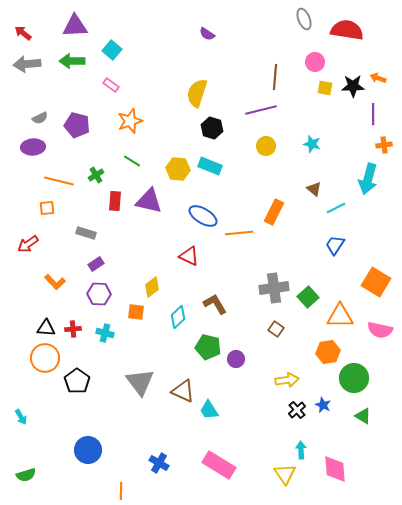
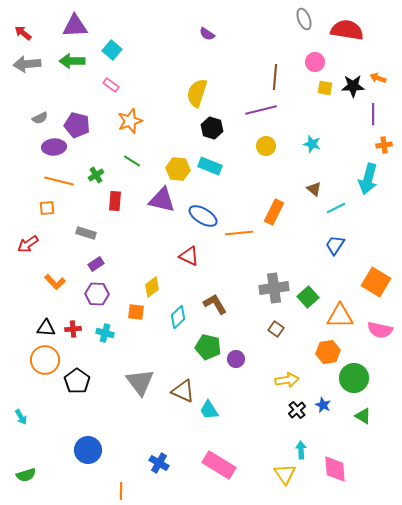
purple ellipse at (33, 147): moved 21 px right
purple triangle at (149, 201): moved 13 px right, 1 px up
purple hexagon at (99, 294): moved 2 px left
orange circle at (45, 358): moved 2 px down
